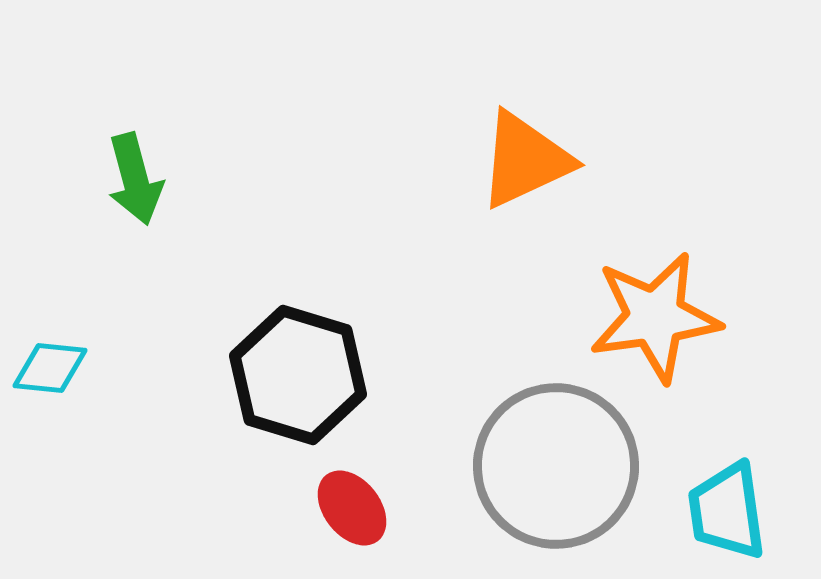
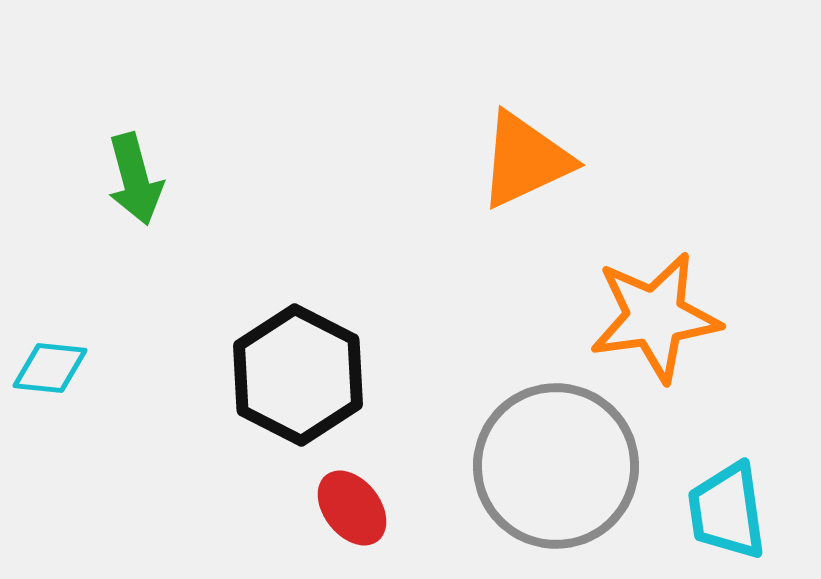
black hexagon: rotated 10 degrees clockwise
